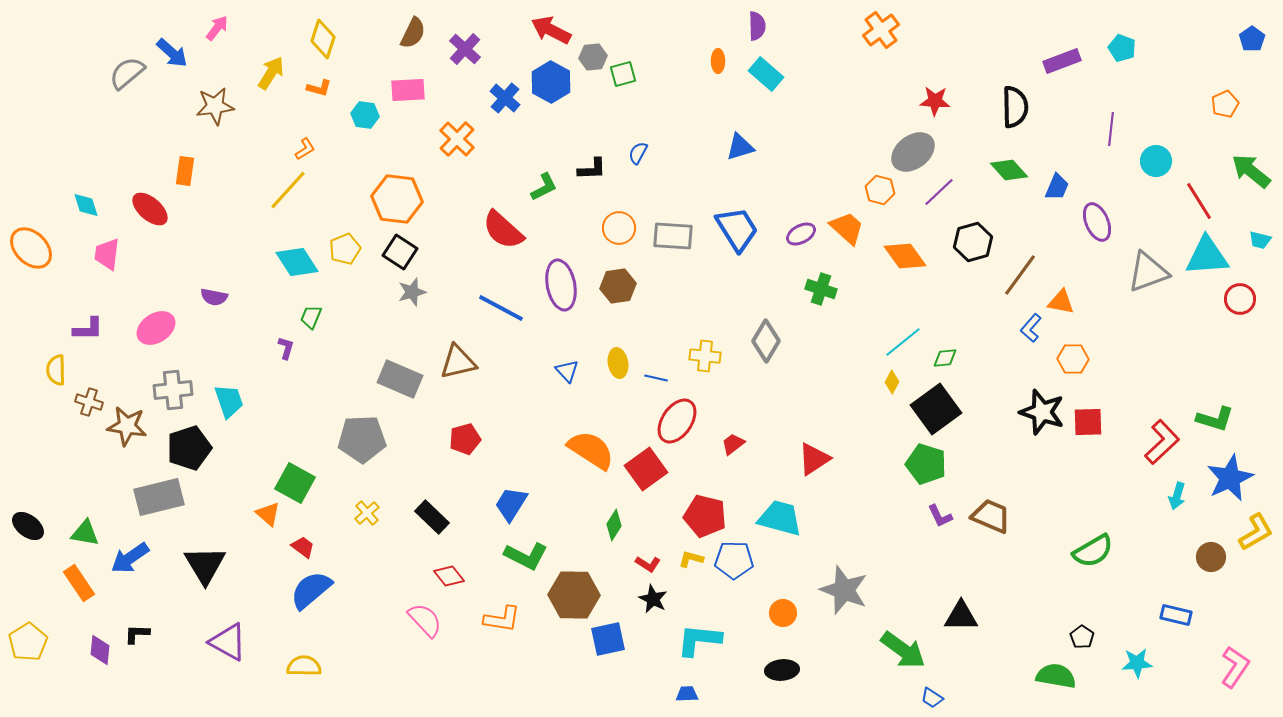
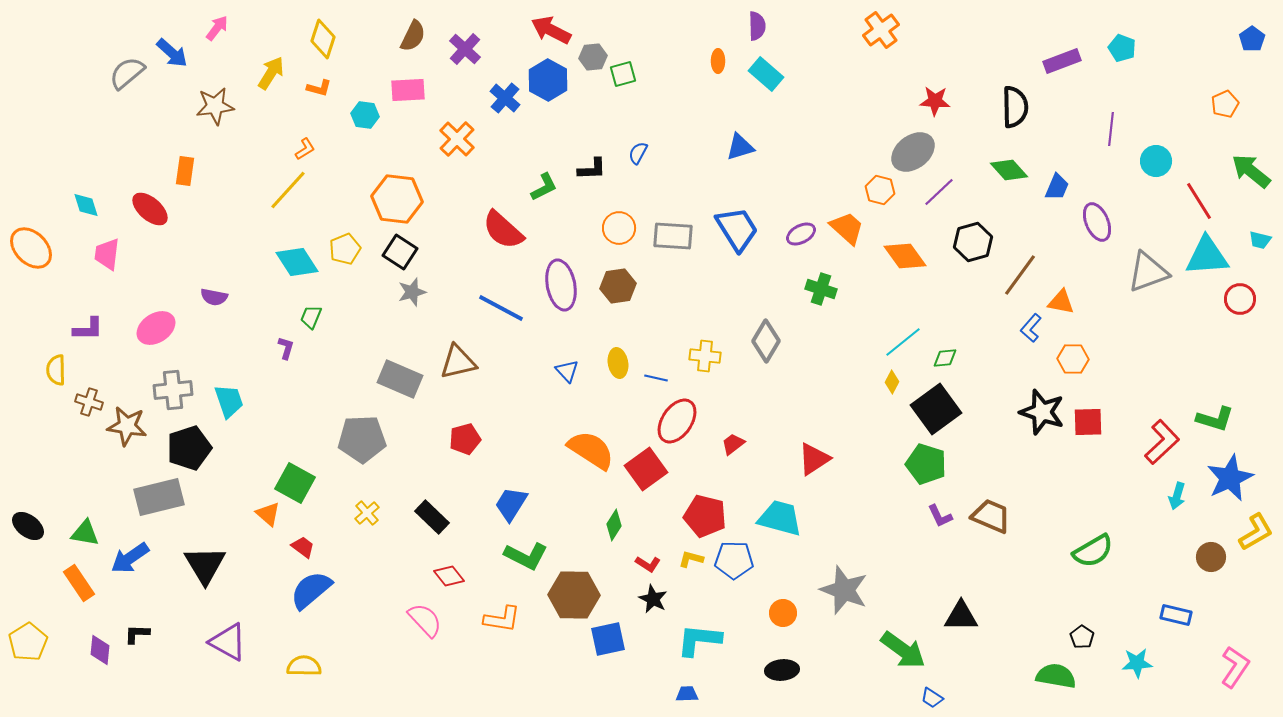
brown semicircle at (413, 33): moved 3 px down
blue hexagon at (551, 82): moved 3 px left, 2 px up
